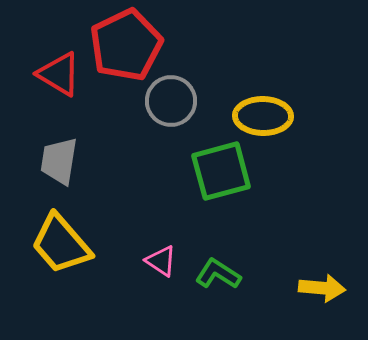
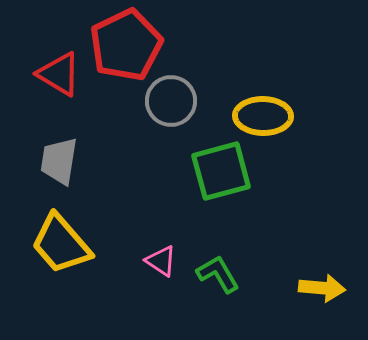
green L-shape: rotated 27 degrees clockwise
